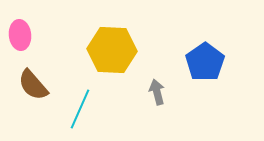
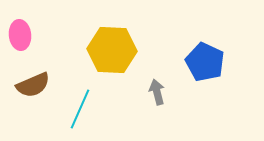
blue pentagon: rotated 12 degrees counterclockwise
brown semicircle: rotated 72 degrees counterclockwise
